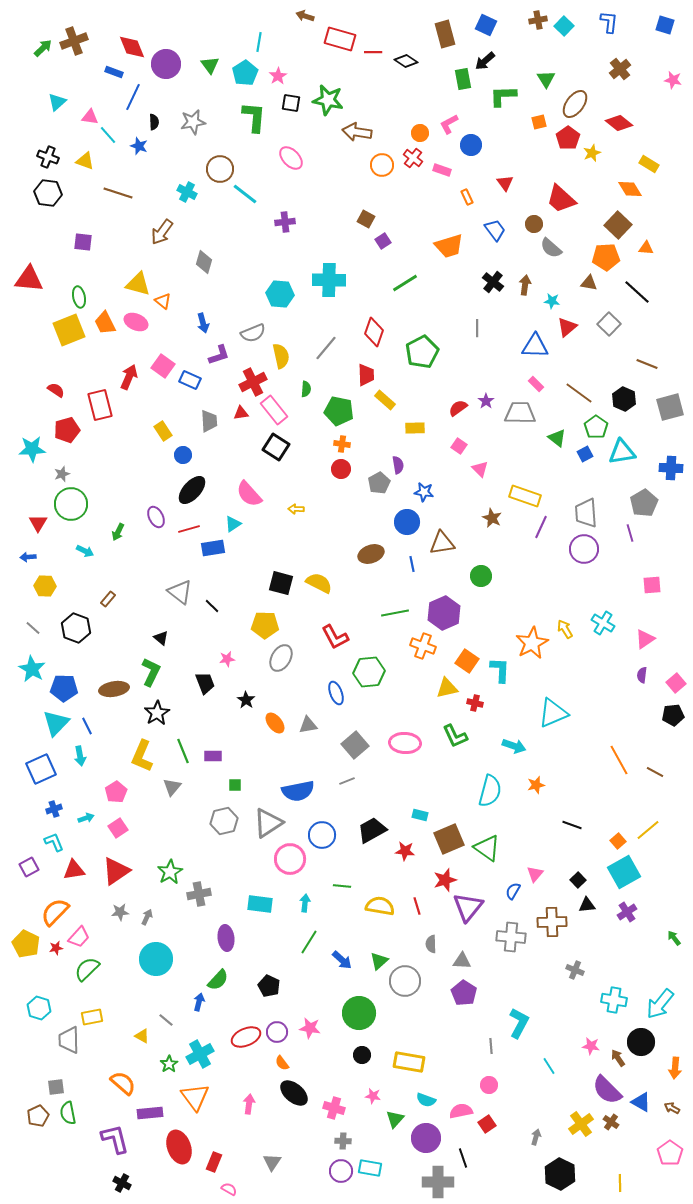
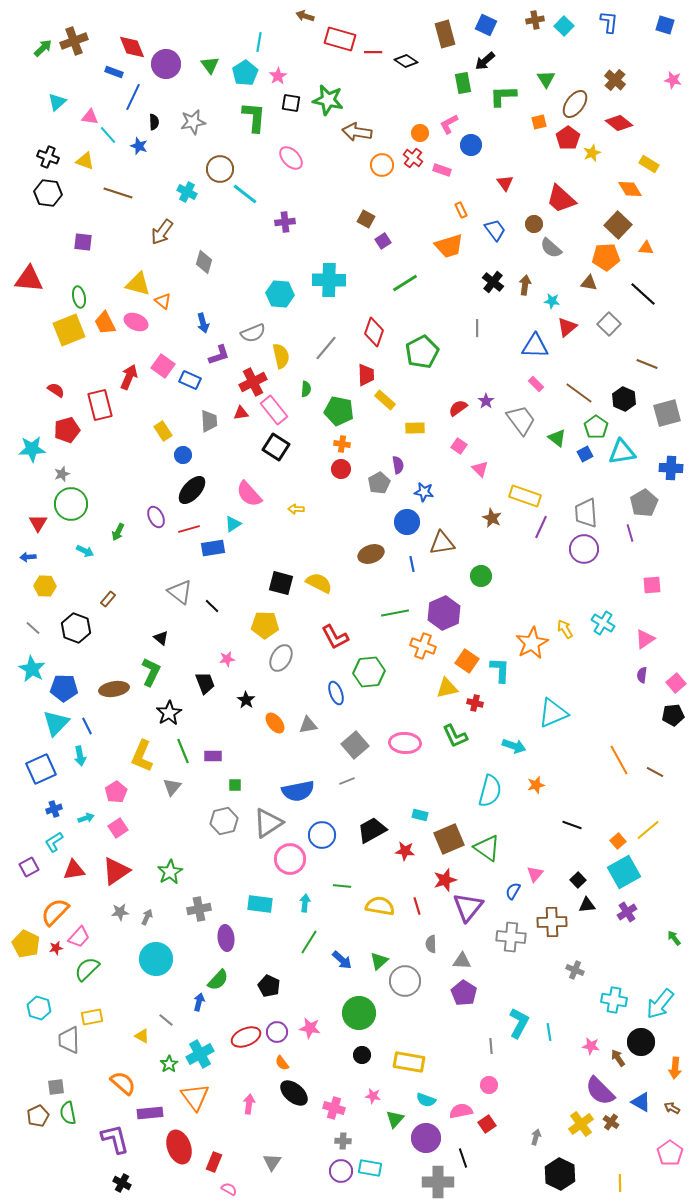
brown cross at (538, 20): moved 3 px left
brown cross at (620, 69): moved 5 px left, 11 px down; rotated 10 degrees counterclockwise
green rectangle at (463, 79): moved 4 px down
orange rectangle at (467, 197): moved 6 px left, 13 px down
black line at (637, 292): moved 6 px right, 2 px down
gray square at (670, 407): moved 3 px left, 6 px down
gray trapezoid at (520, 413): moved 1 px right, 7 px down; rotated 52 degrees clockwise
black star at (157, 713): moved 12 px right
cyan L-shape at (54, 842): rotated 100 degrees counterclockwise
gray cross at (199, 894): moved 15 px down
cyan line at (549, 1066): moved 34 px up; rotated 24 degrees clockwise
purple semicircle at (607, 1090): moved 7 px left, 1 px down
